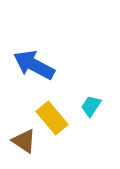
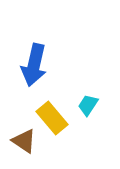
blue arrow: rotated 105 degrees counterclockwise
cyan trapezoid: moved 3 px left, 1 px up
